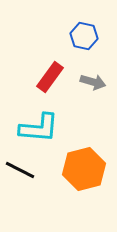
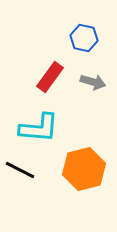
blue hexagon: moved 2 px down
